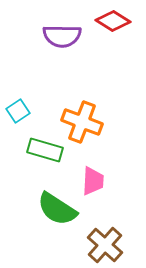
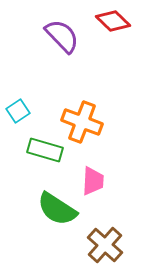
red diamond: rotated 12 degrees clockwise
purple semicircle: rotated 135 degrees counterclockwise
